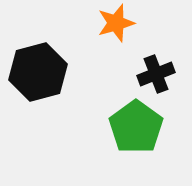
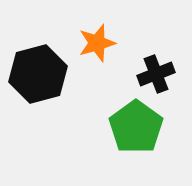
orange star: moved 19 px left, 20 px down
black hexagon: moved 2 px down
